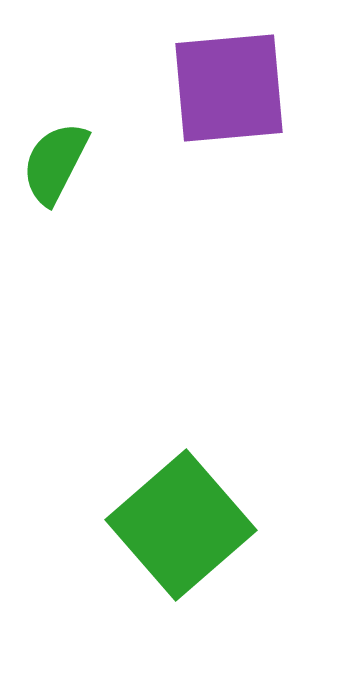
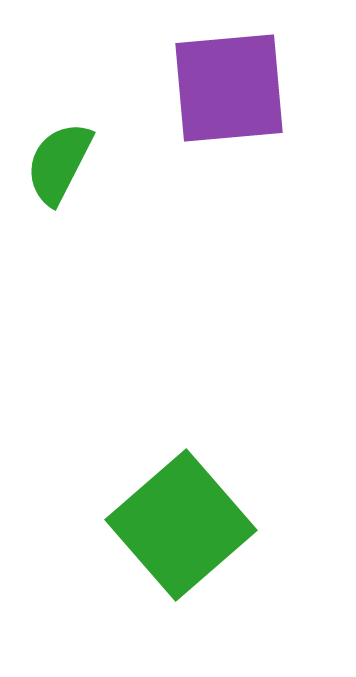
green semicircle: moved 4 px right
